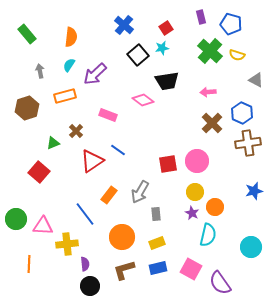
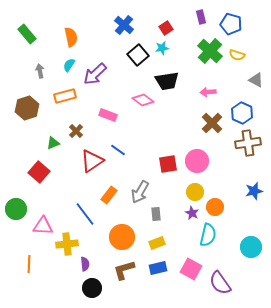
orange semicircle at (71, 37): rotated 18 degrees counterclockwise
green circle at (16, 219): moved 10 px up
black circle at (90, 286): moved 2 px right, 2 px down
